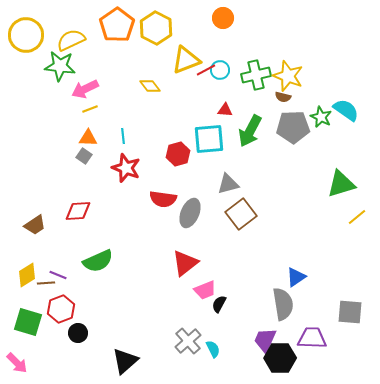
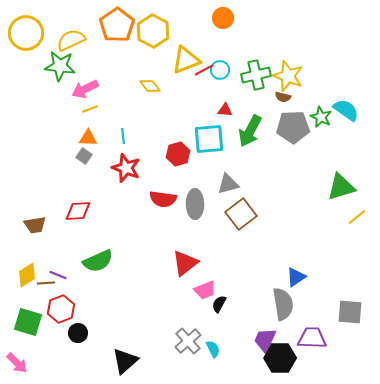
yellow hexagon at (156, 28): moved 3 px left, 3 px down
yellow circle at (26, 35): moved 2 px up
red line at (206, 70): moved 2 px left
green triangle at (341, 184): moved 3 px down
gray ellipse at (190, 213): moved 5 px right, 9 px up; rotated 24 degrees counterclockwise
brown trapezoid at (35, 225): rotated 25 degrees clockwise
